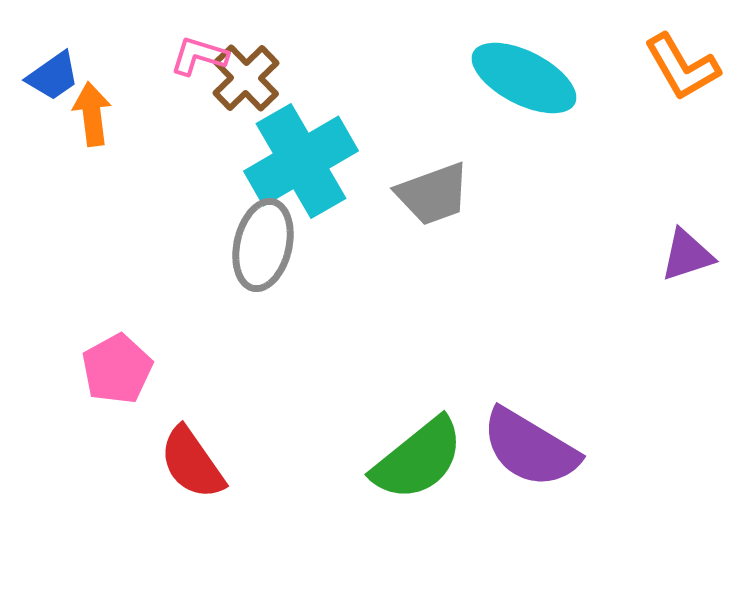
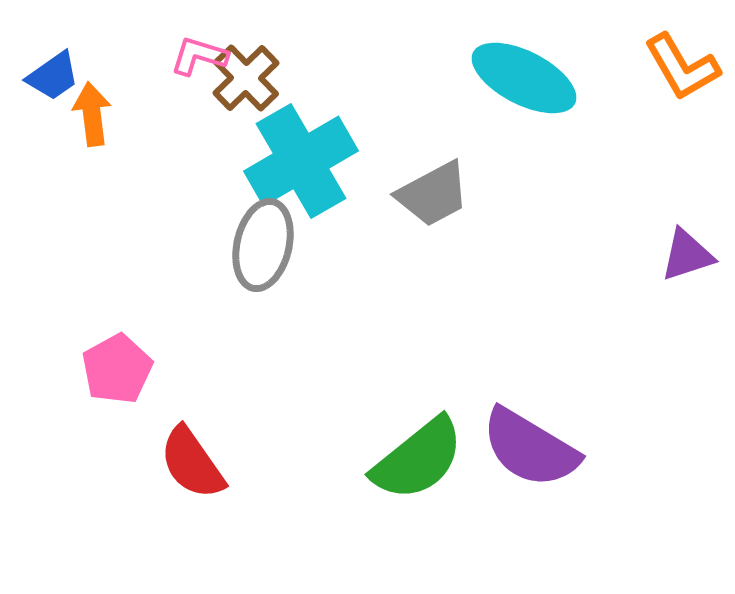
gray trapezoid: rotated 8 degrees counterclockwise
